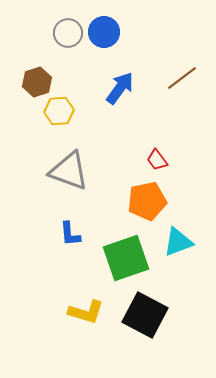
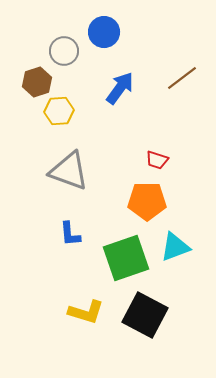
gray circle: moved 4 px left, 18 px down
red trapezoid: rotated 35 degrees counterclockwise
orange pentagon: rotated 12 degrees clockwise
cyan triangle: moved 3 px left, 5 px down
